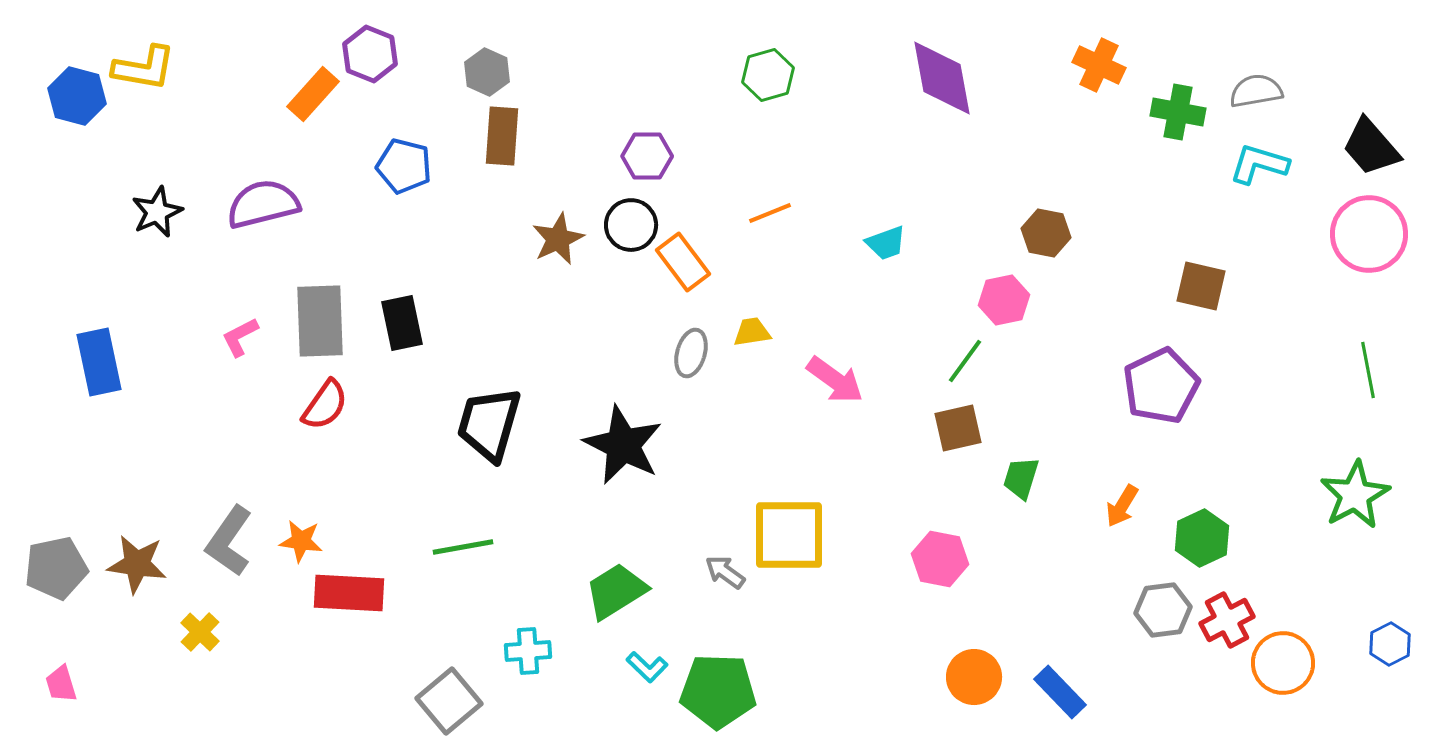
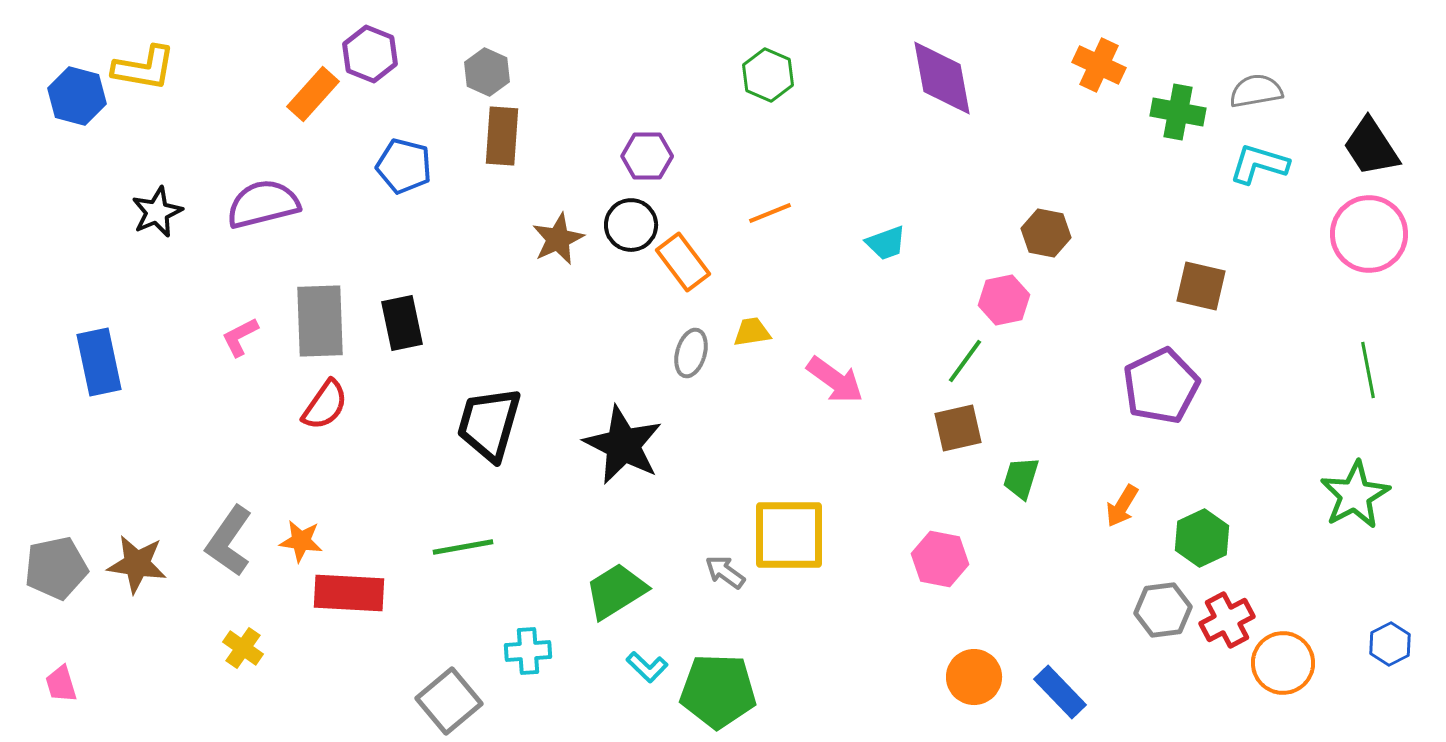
green hexagon at (768, 75): rotated 21 degrees counterclockwise
black trapezoid at (1371, 147): rotated 8 degrees clockwise
yellow cross at (200, 632): moved 43 px right, 16 px down; rotated 9 degrees counterclockwise
